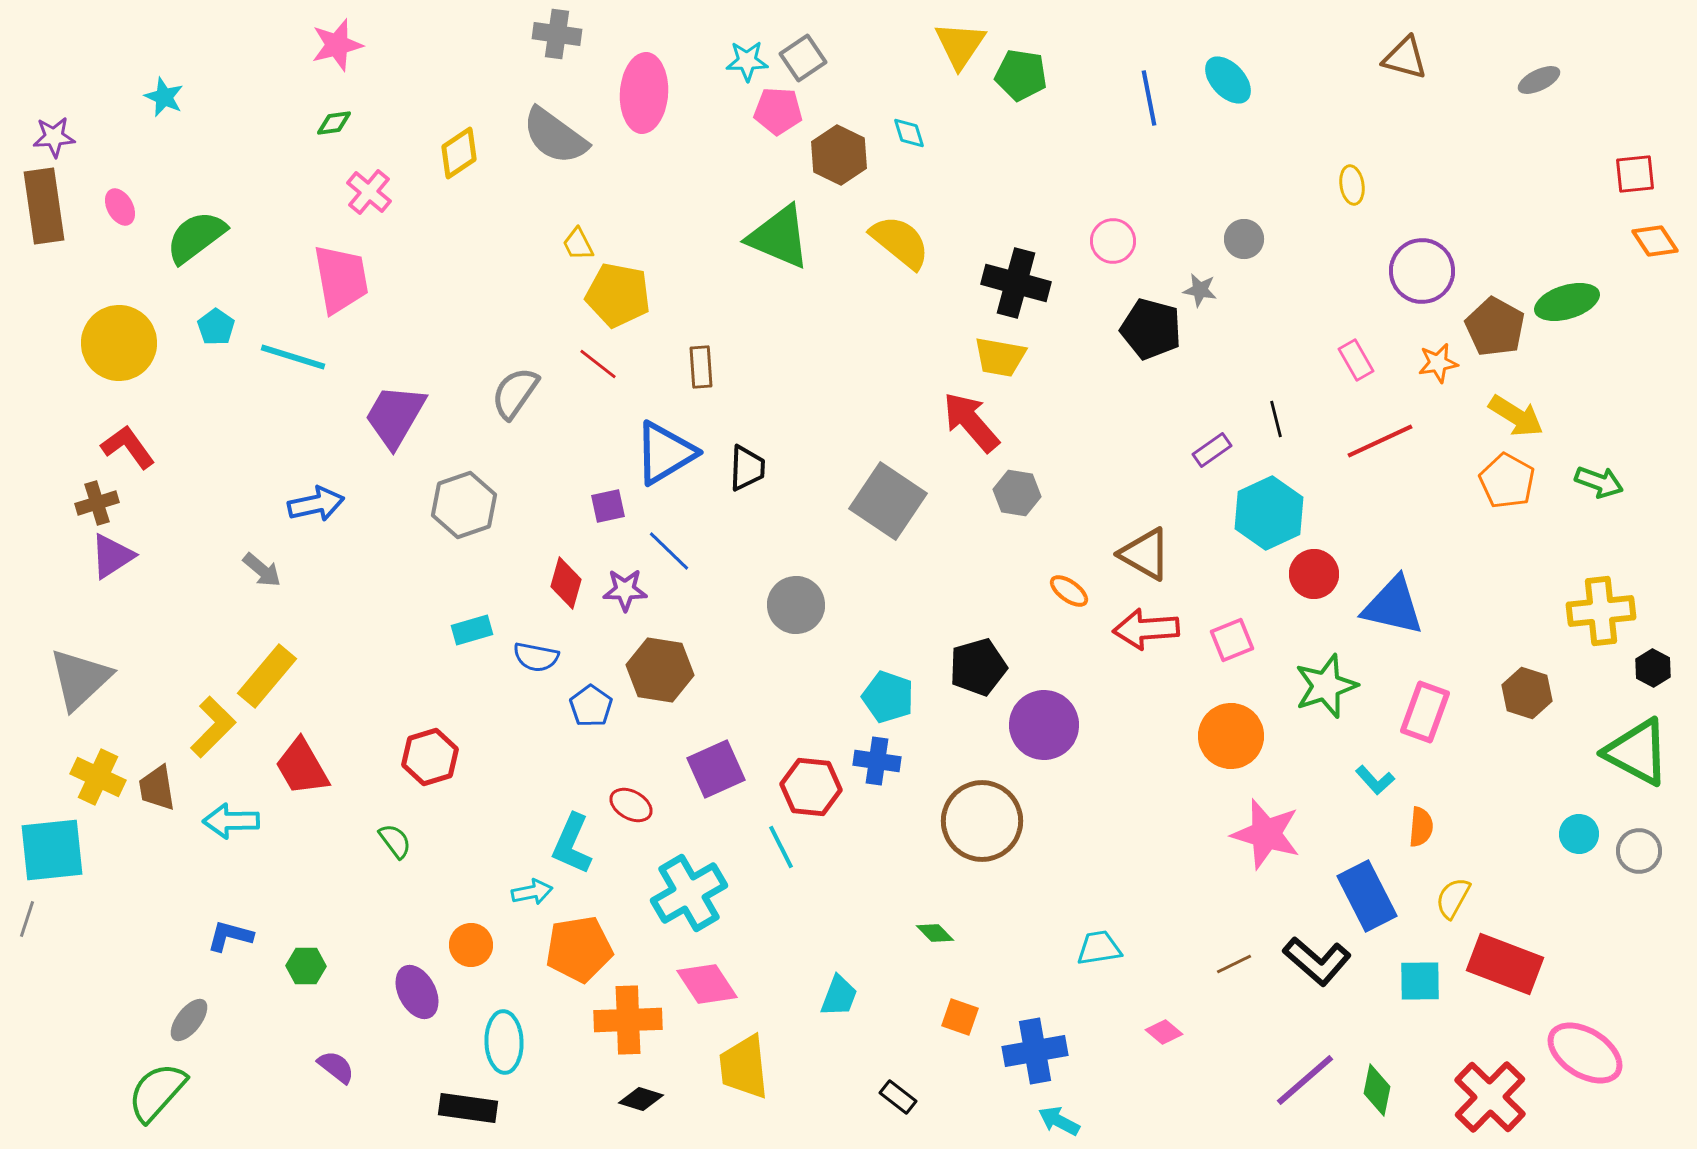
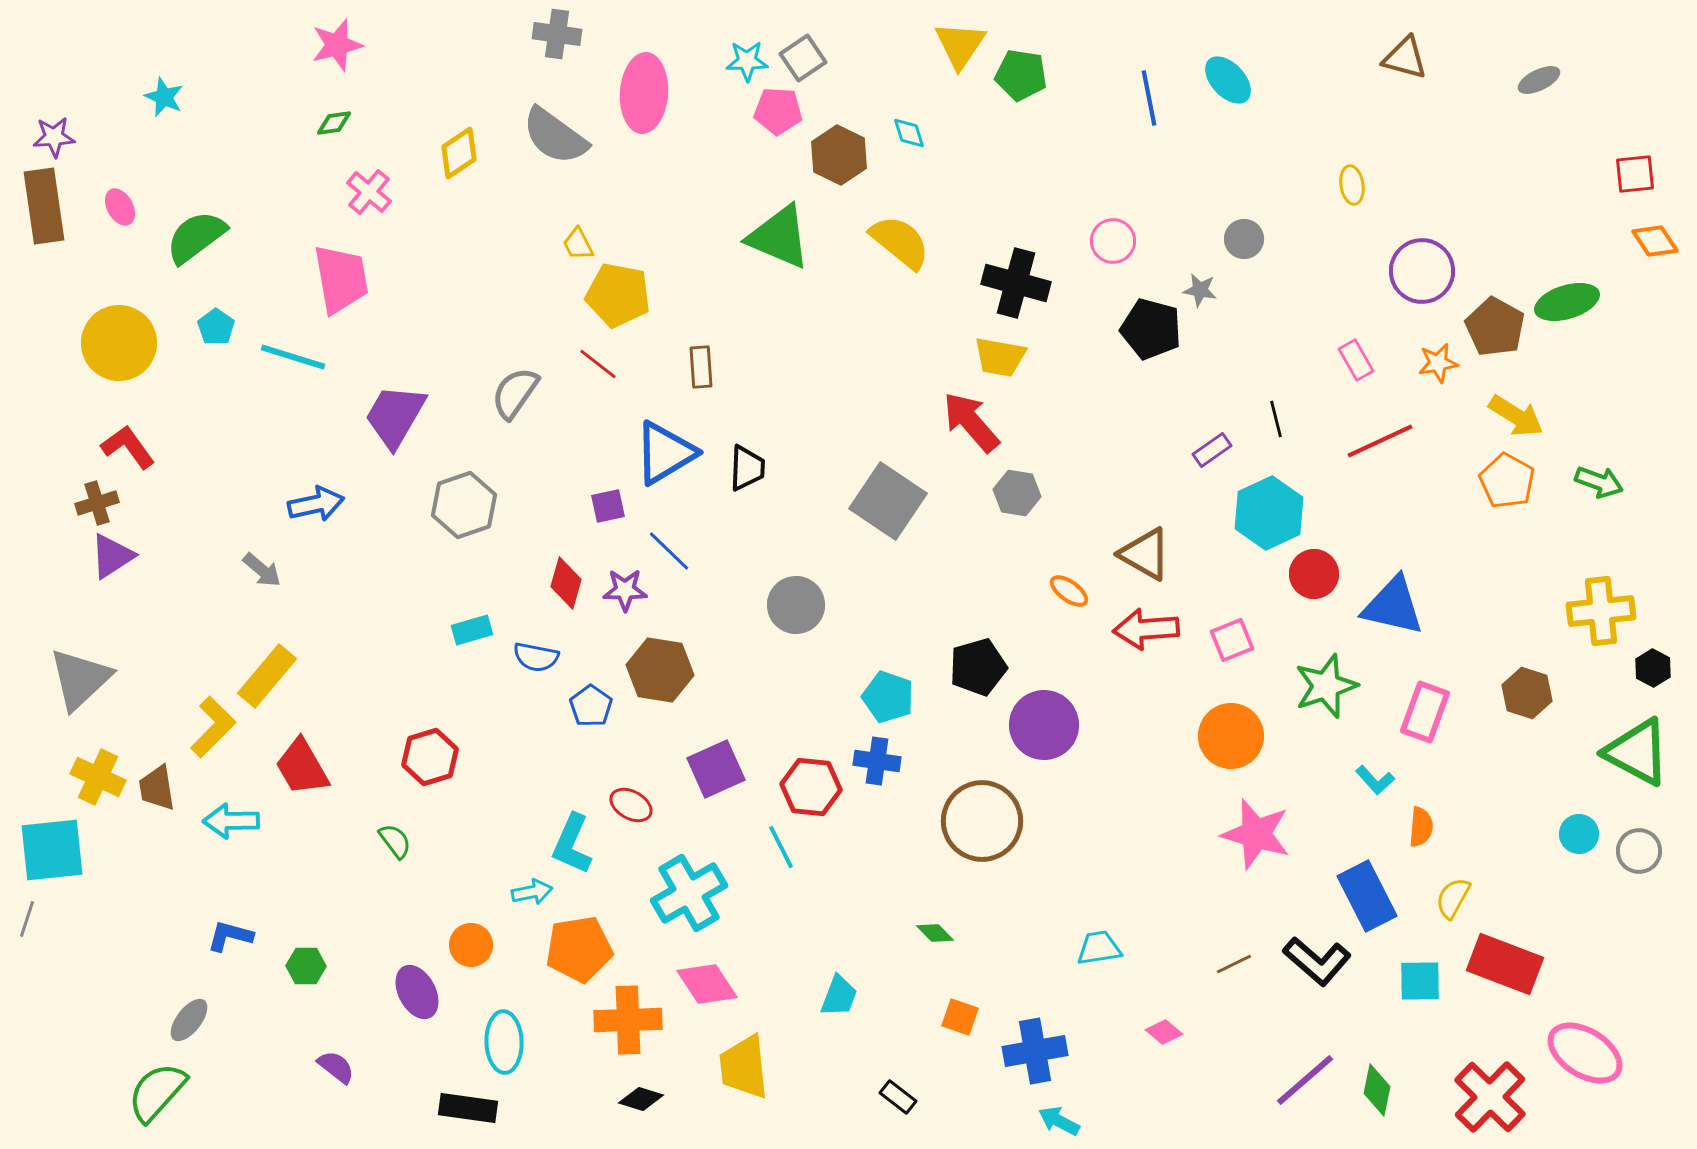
pink star at (1266, 834): moved 10 px left
